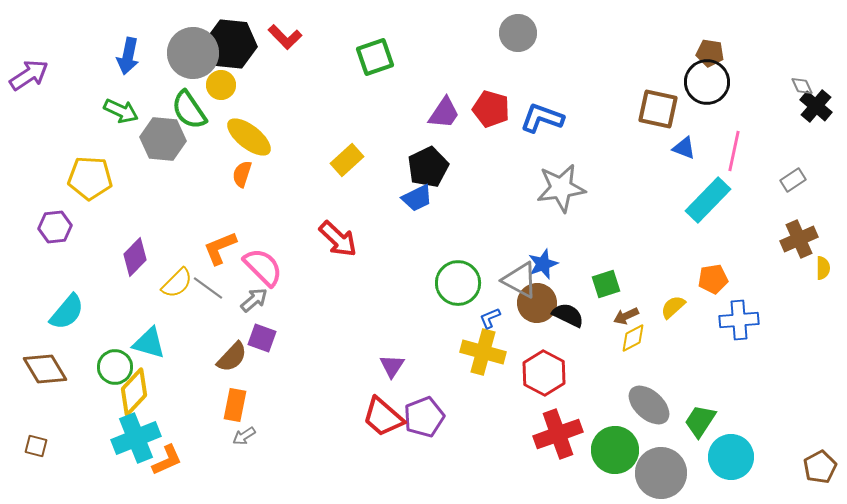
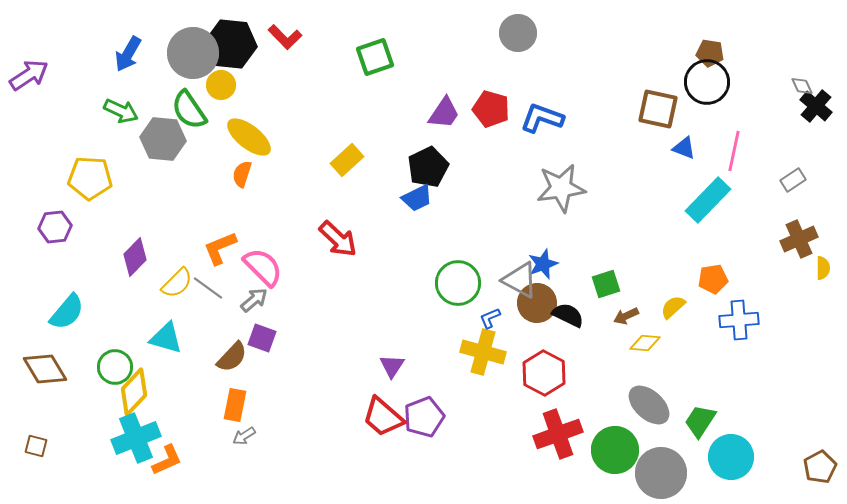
blue arrow at (128, 56): moved 2 px up; rotated 18 degrees clockwise
yellow diamond at (633, 338): moved 12 px right, 5 px down; rotated 32 degrees clockwise
cyan triangle at (149, 343): moved 17 px right, 5 px up
